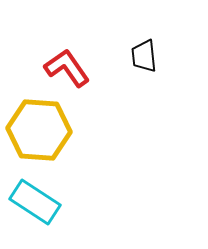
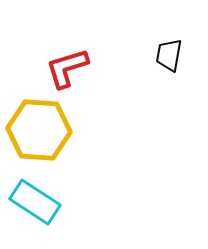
black trapezoid: moved 25 px right, 1 px up; rotated 16 degrees clockwise
red L-shape: rotated 72 degrees counterclockwise
